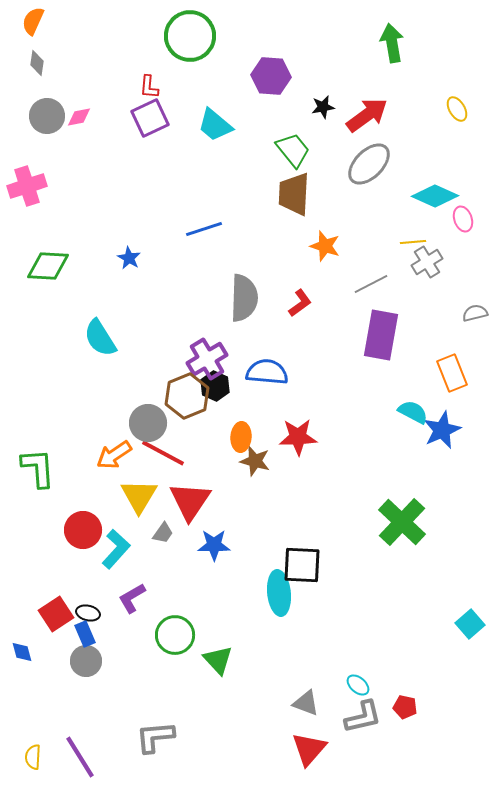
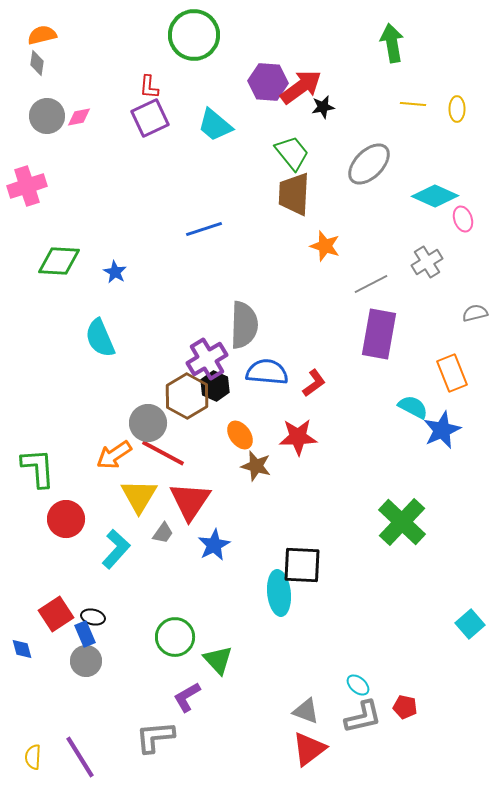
orange semicircle at (33, 21): moved 9 px right, 14 px down; rotated 52 degrees clockwise
green circle at (190, 36): moved 4 px right, 1 px up
purple hexagon at (271, 76): moved 3 px left, 6 px down
yellow ellipse at (457, 109): rotated 30 degrees clockwise
red arrow at (367, 115): moved 66 px left, 28 px up
green trapezoid at (293, 150): moved 1 px left, 3 px down
yellow line at (413, 242): moved 138 px up; rotated 10 degrees clockwise
blue star at (129, 258): moved 14 px left, 14 px down
green diamond at (48, 266): moved 11 px right, 5 px up
gray semicircle at (244, 298): moved 27 px down
red L-shape at (300, 303): moved 14 px right, 80 px down
purple rectangle at (381, 335): moved 2 px left, 1 px up
cyan semicircle at (100, 338): rotated 9 degrees clockwise
brown hexagon at (187, 396): rotated 9 degrees counterclockwise
cyan semicircle at (413, 412): moved 5 px up
orange ellipse at (241, 437): moved 1 px left, 2 px up; rotated 40 degrees counterclockwise
brown star at (255, 461): moved 1 px right, 5 px down
red circle at (83, 530): moved 17 px left, 11 px up
blue star at (214, 545): rotated 28 degrees counterclockwise
purple L-shape at (132, 598): moved 55 px right, 99 px down
black ellipse at (88, 613): moved 5 px right, 4 px down
green circle at (175, 635): moved 2 px down
blue diamond at (22, 652): moved 3 px up
gray triangle at (306, 703): moved 8 px down
red triangle at (309, 749): rotated 12 degrees clockwise
